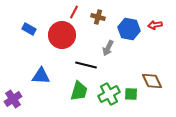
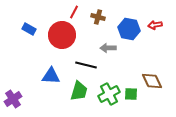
gray arrow: rotated 63 degrees clockwise
blue triangle: moved 10 px right
